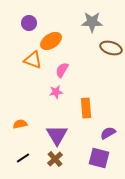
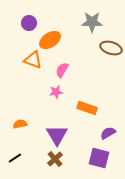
orange ellipse: moved 1 px left, 1 px up
orange rectangle: moved 1 px right; rotated 66 degrees counterclockwise
black line: moved 8 px left
